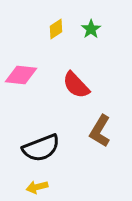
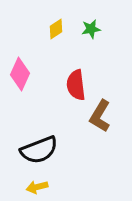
green star: rotated 24 degrees clockwise
pink diamond: moved 1 px left, 1 px up; rotated 72 degrees counterclockwise
red semicircle: rotated 36 degrees clockwise
brown L-shape: moved 15 px up
black semicircle: moved 2 px left, 2 px down
